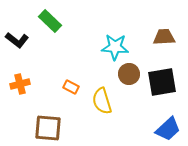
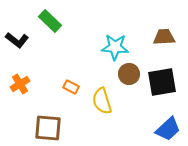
orange cross: rotated 18 degrees counterclockwise
